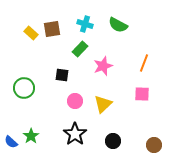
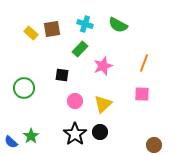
black circle: moved 13 px left, 9 px up
